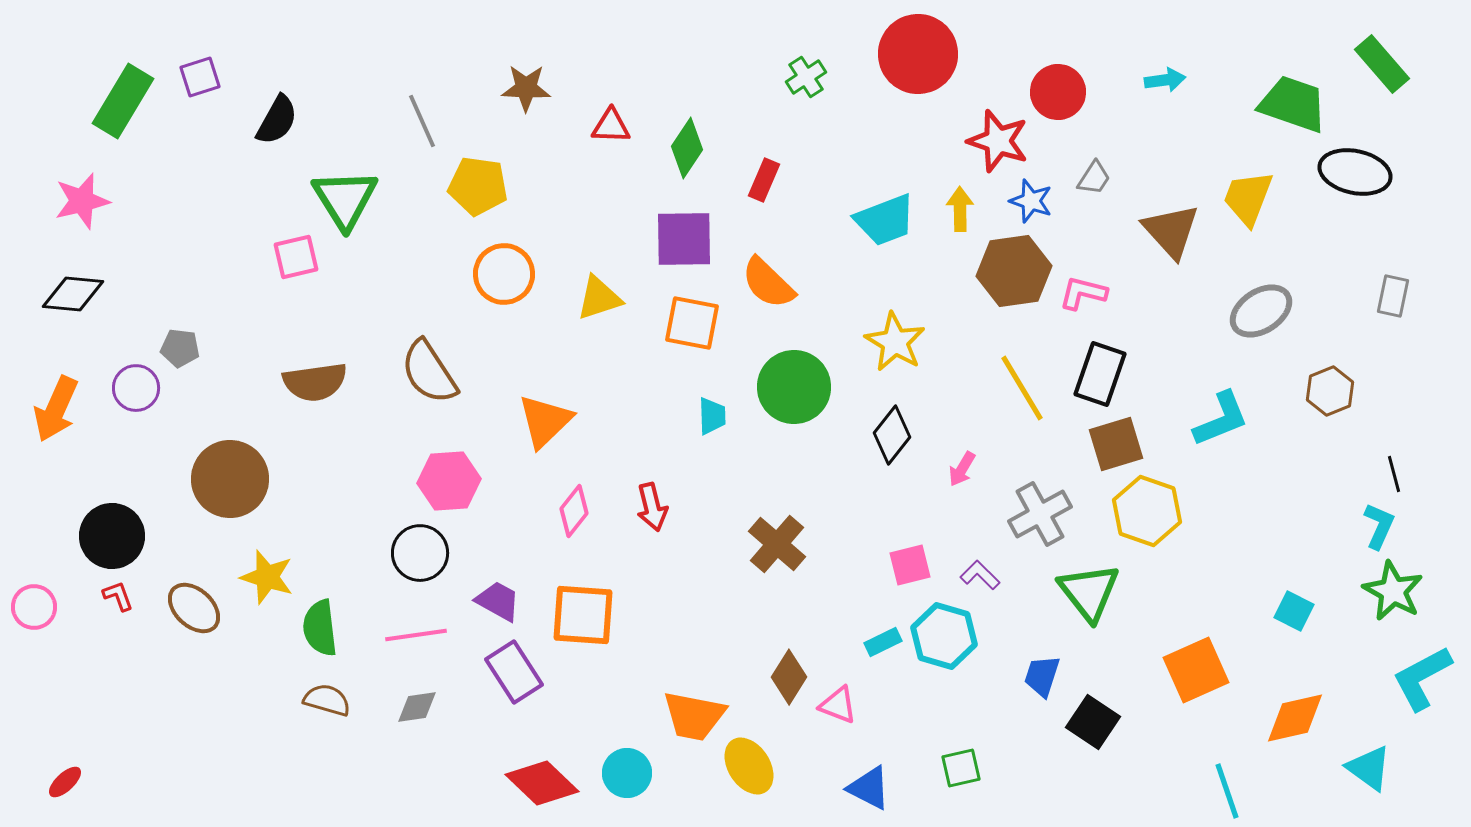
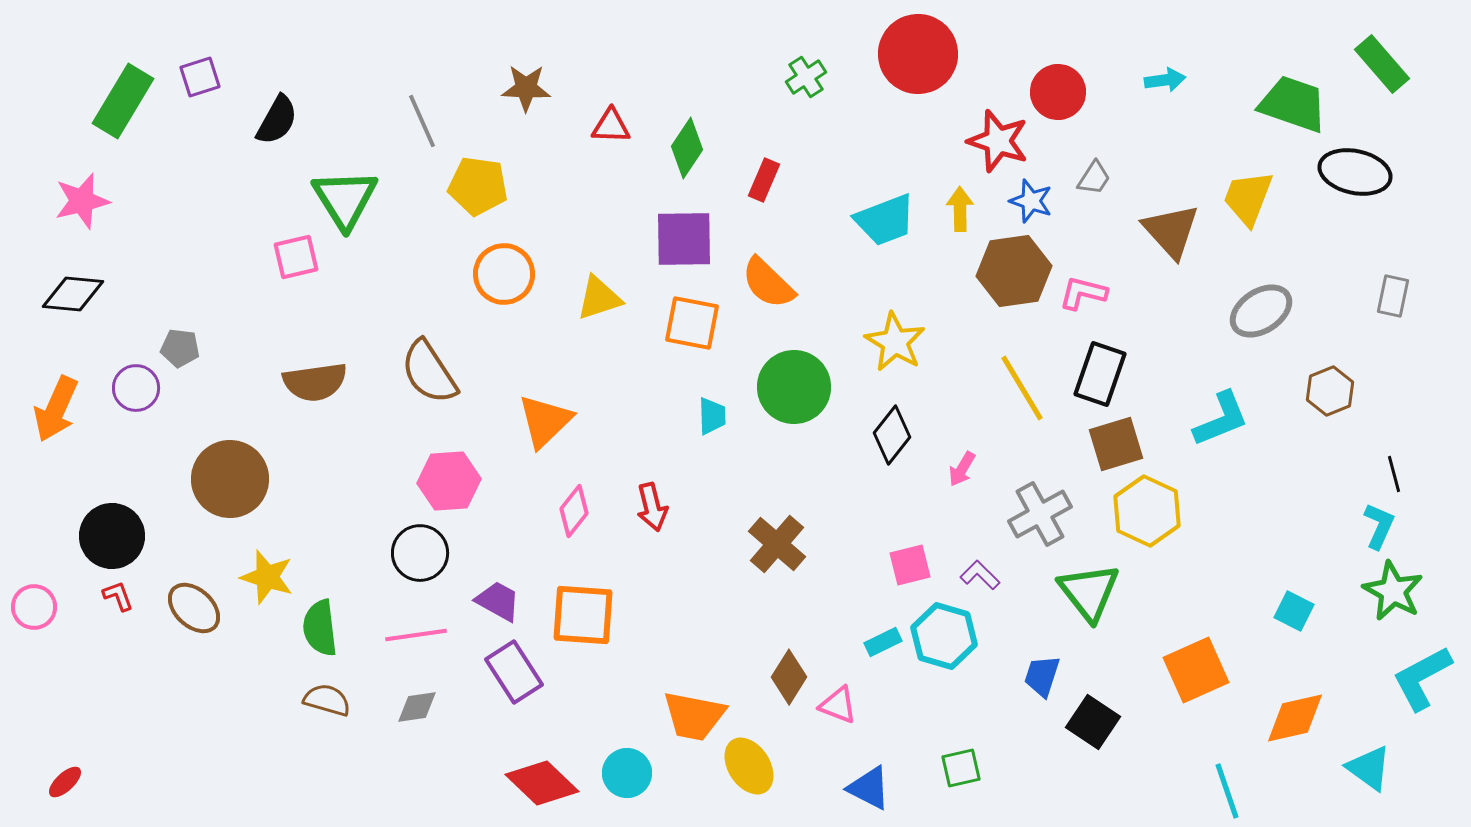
yellow hexagon at (1147, 511): rotated 6 degrees clockwise
